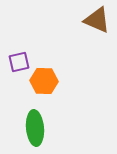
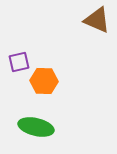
green ellipse: moved 1 px right, 1 px up; rotated 72 degrees counterclockwise
